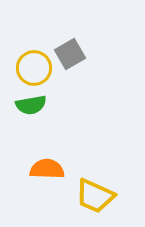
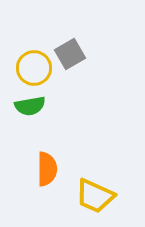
green semicircle: moved 1 px left, 1 px down
orange semicircle: rotated 88 degrees clockwise
